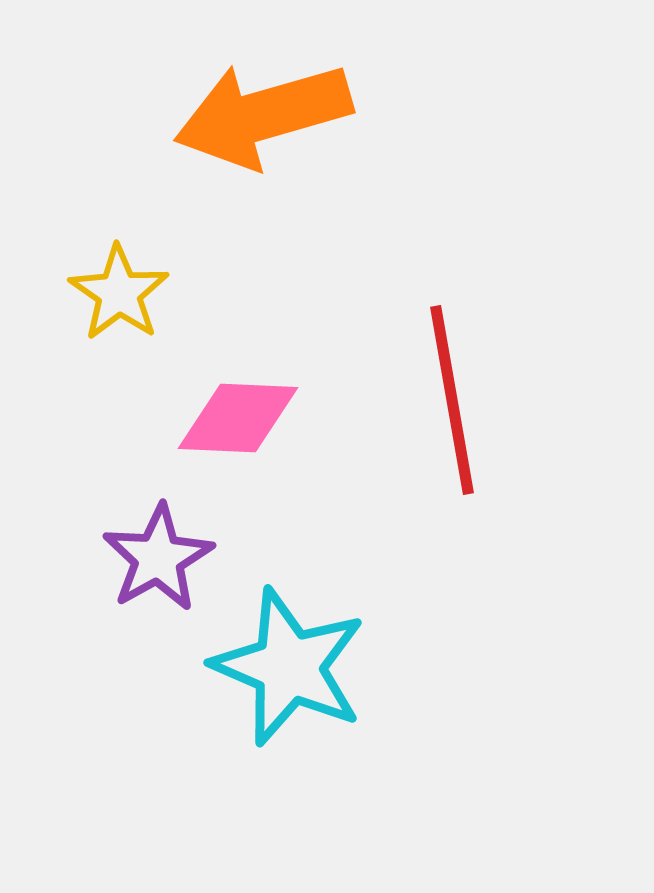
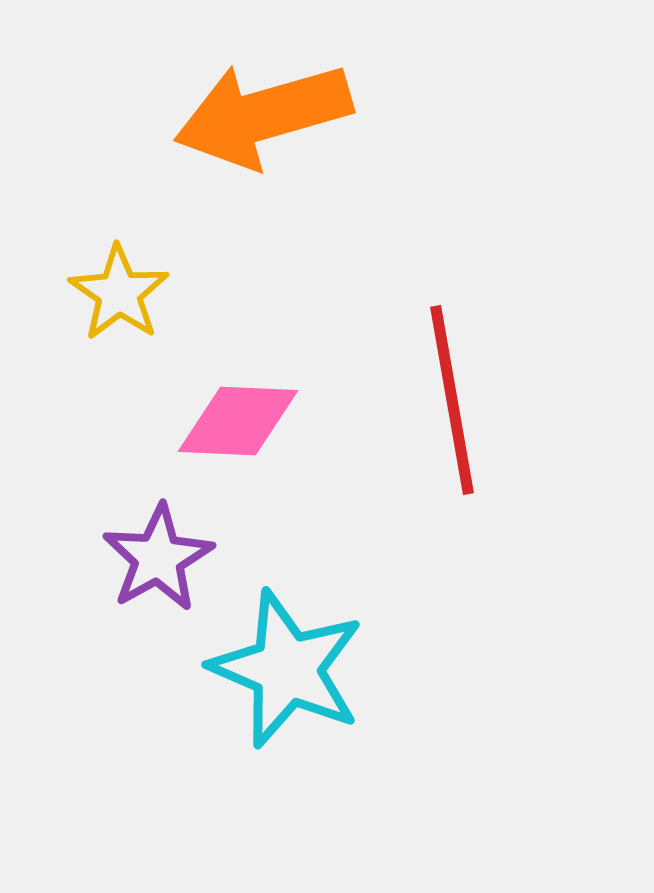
pink diamond: moved 3 px down
cyan star: moved 2 px left, 2 px down
